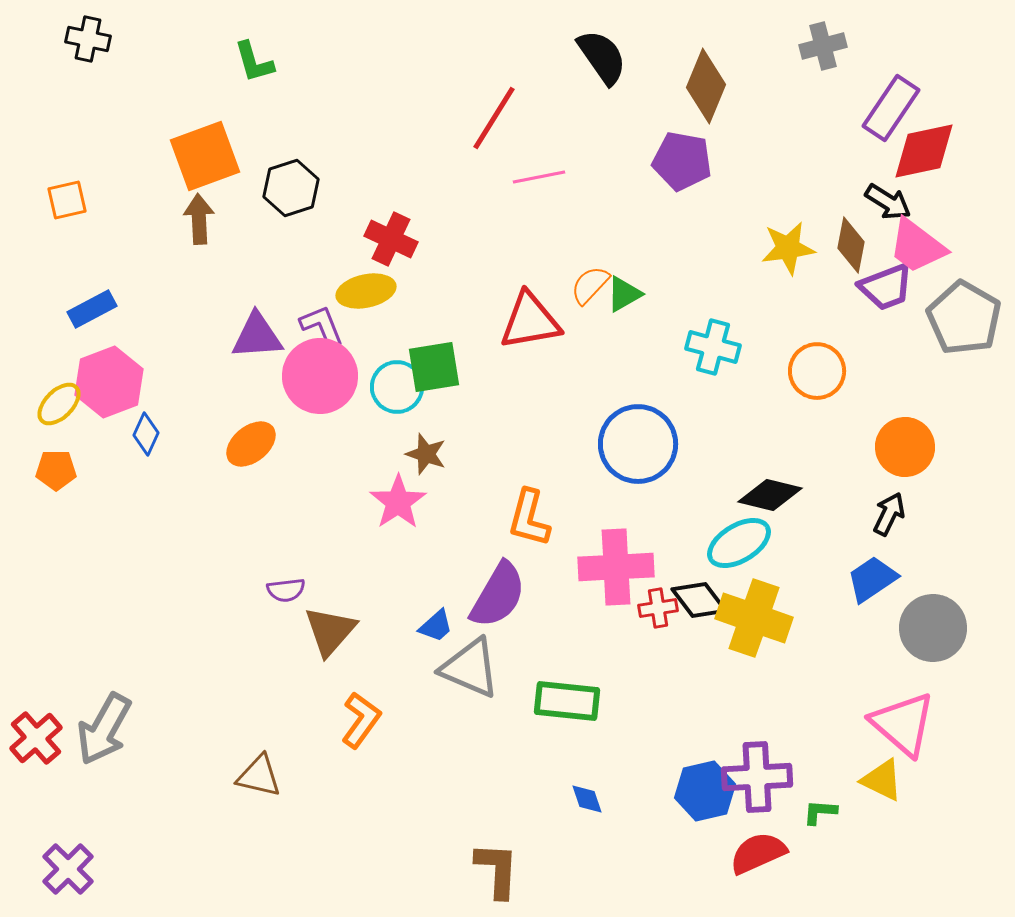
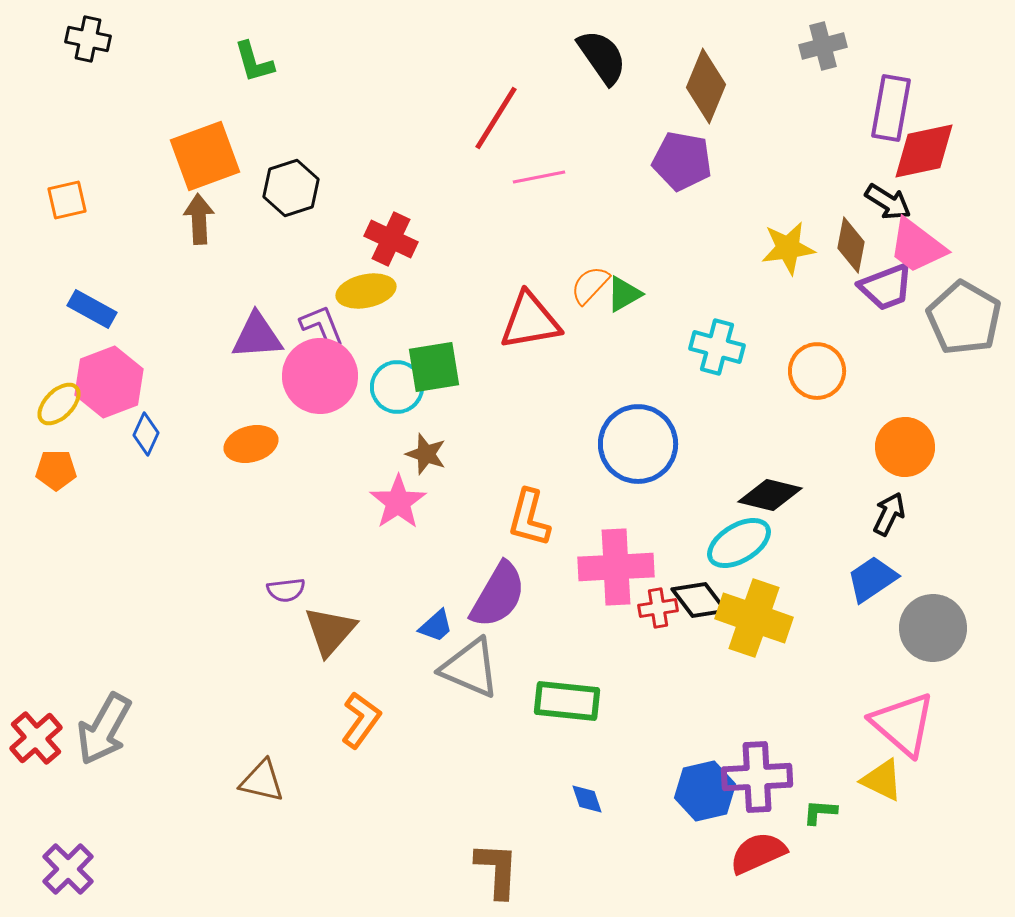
purple rectangle at (891, 108): rotated 24 degrees counterclockwise
red line at (494, 118): moved 2 px right
blue rectangle at (92, 309): rotated 57 degrees clockwise
cyan cross at (713, 347): moved 4 px right
orange ellipse at (251, 444): rotated 24 degrees clockwise
brown triangle at (259, 776): moved 3 px right, 5 px down
